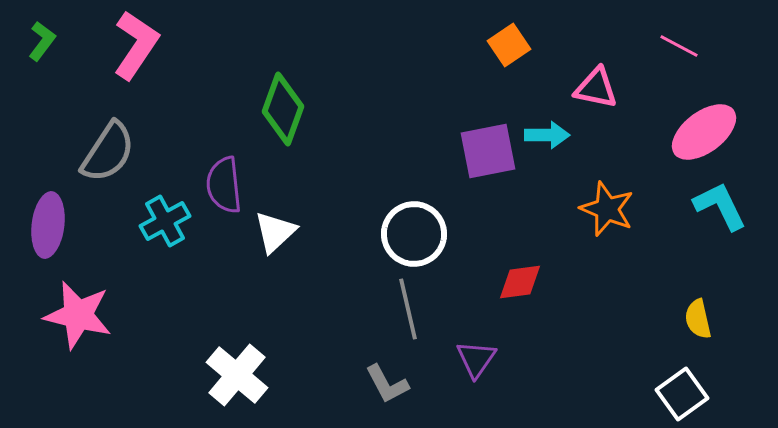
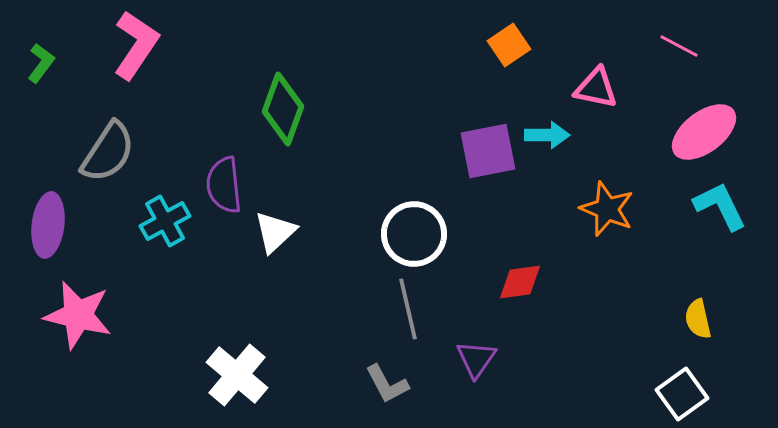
green L-shape: moved 1 px left, 22 px down
